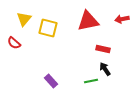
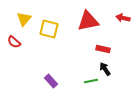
red arrow: moved 1 px right, 1 px up; rotated 24 degrees clockwise
yellow square: moved 1 px right, 1 px down
red semicircle: moved 1 px up
